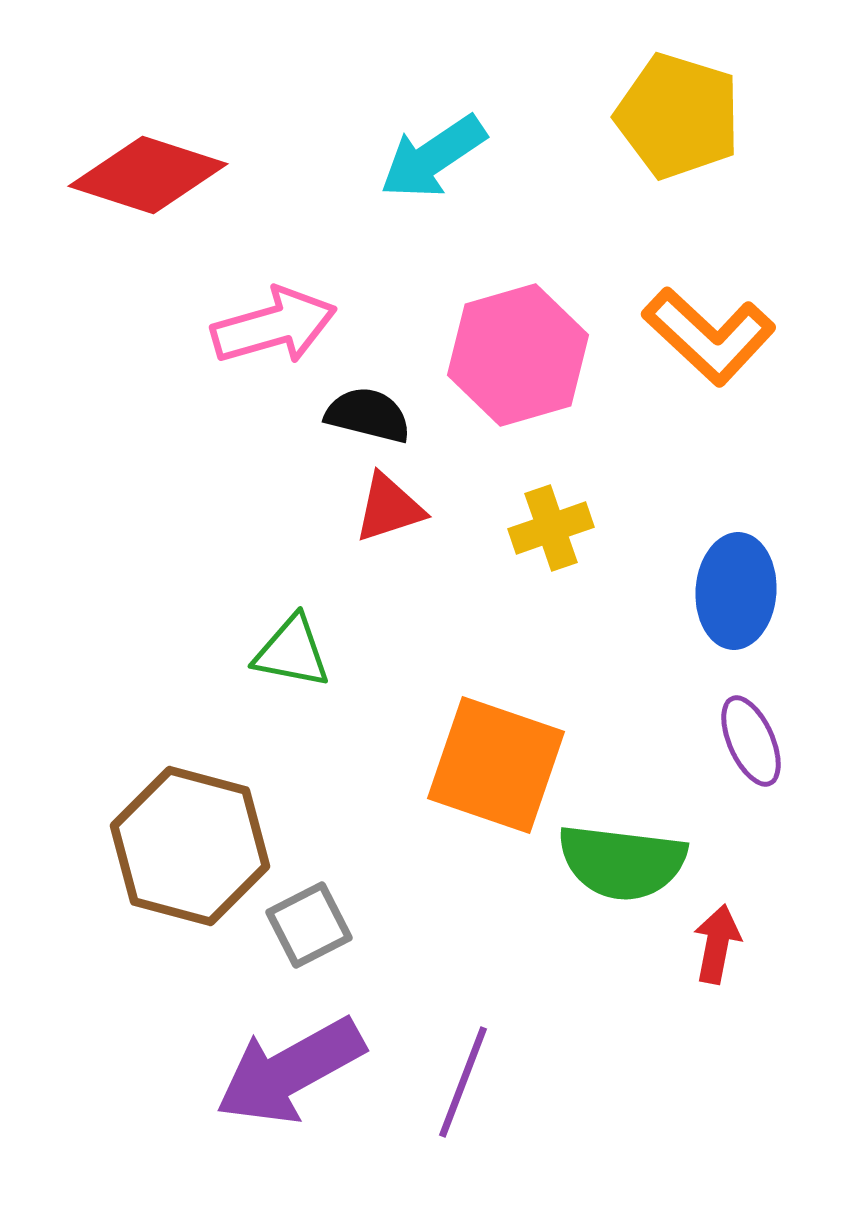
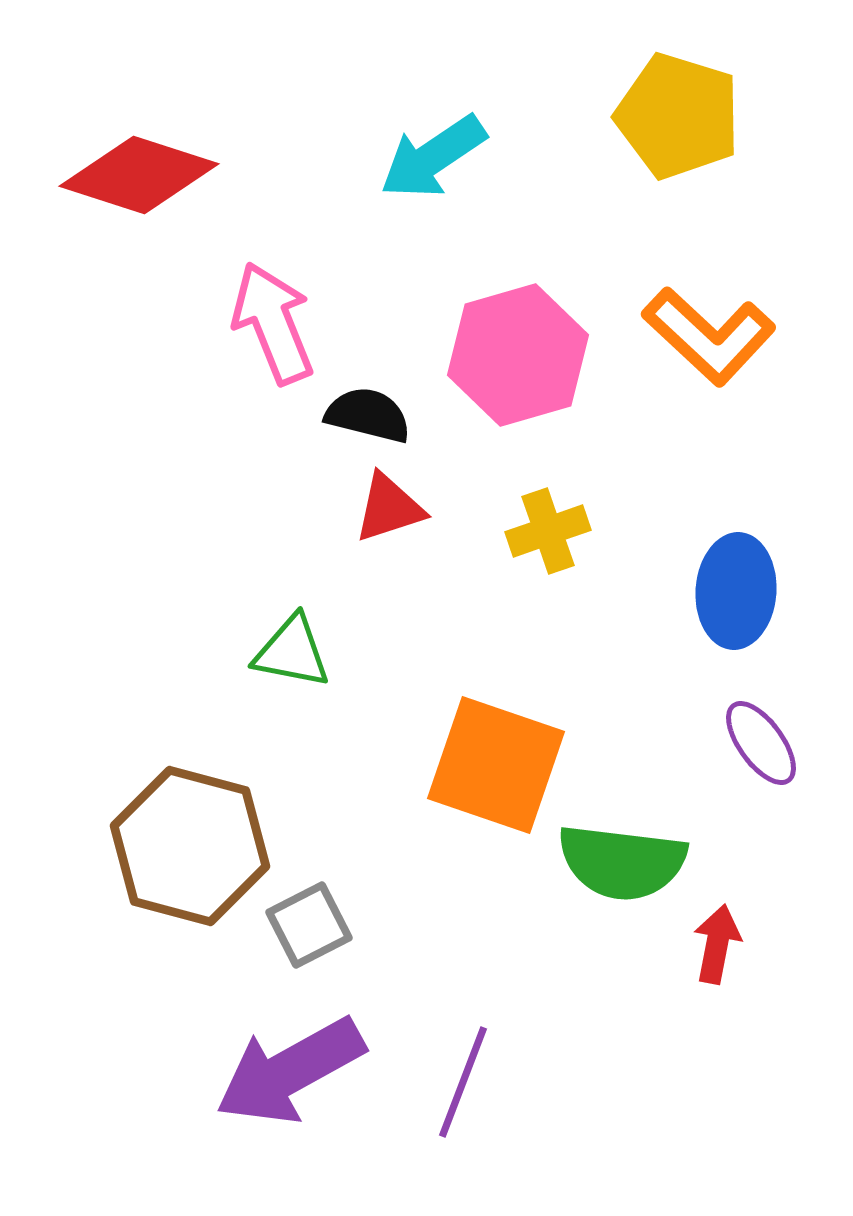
red diamond: moved 9 px left
pink arrow: moved 1 px left, 3 px up; rotated 96 degrees counterclockwise
yellow cross: moved 3 px left, 3 px down
purple ellipse: moved 10 px right, 2 px down; rotated 12 degrees counterclockwise
